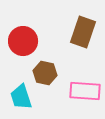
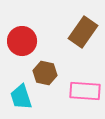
brown rectangle: rotated 16 degrees clockwise
red circle: moved 1 px left
